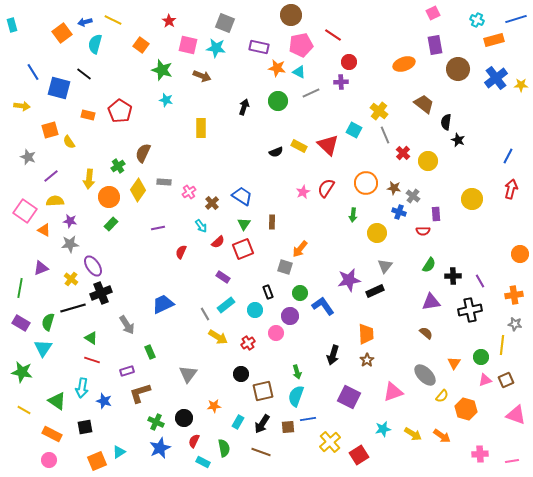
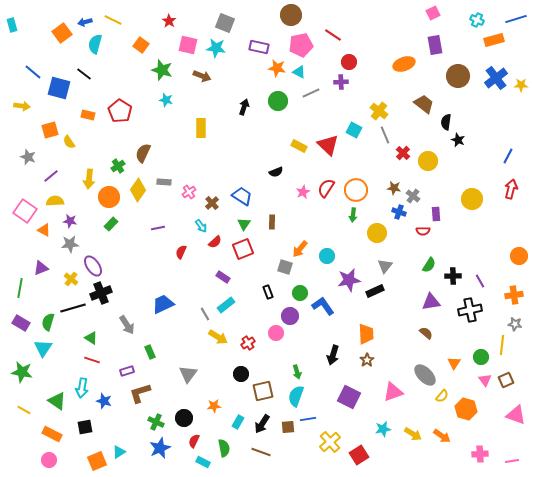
brown circle at (458, 69): moved 7 px down
blue line at (33, 72): rotated 18 degrees counterclockwise
black semicircle at (276, 152): moved 20 px down
orange circle at (366, 183): moved 10 px left, 7 px down
red semicircle at (218, 242): moved 3 px left
orange circle at (520, 254): moved 1 px left, 2 px down
cyan circle at (255, 310): moved 72 px right, 54 px up
pink triangle at (485, 380): rotated 48 degrees counterclockwise
